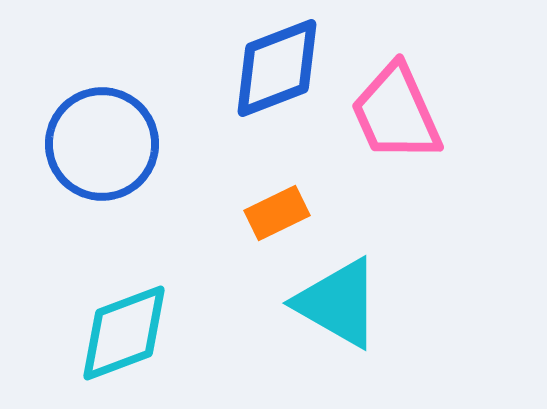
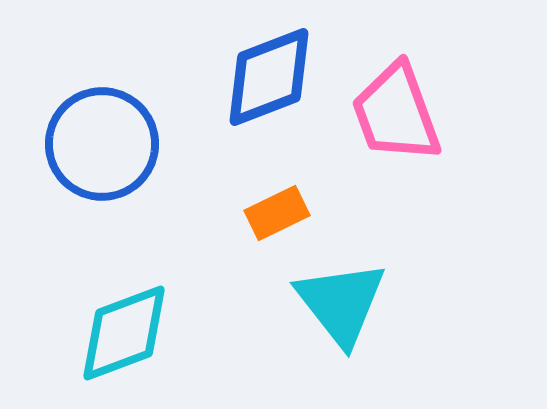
blue diamond: moved 8 px left, 9 px down
pink trapezoid: rotated 4 degrees clockwise
cyan triangle: moved 3 px right; rotated 22 degrees clockwise
